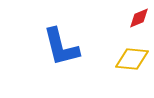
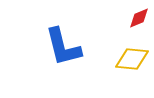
blue L-shape: moved 2 px right
